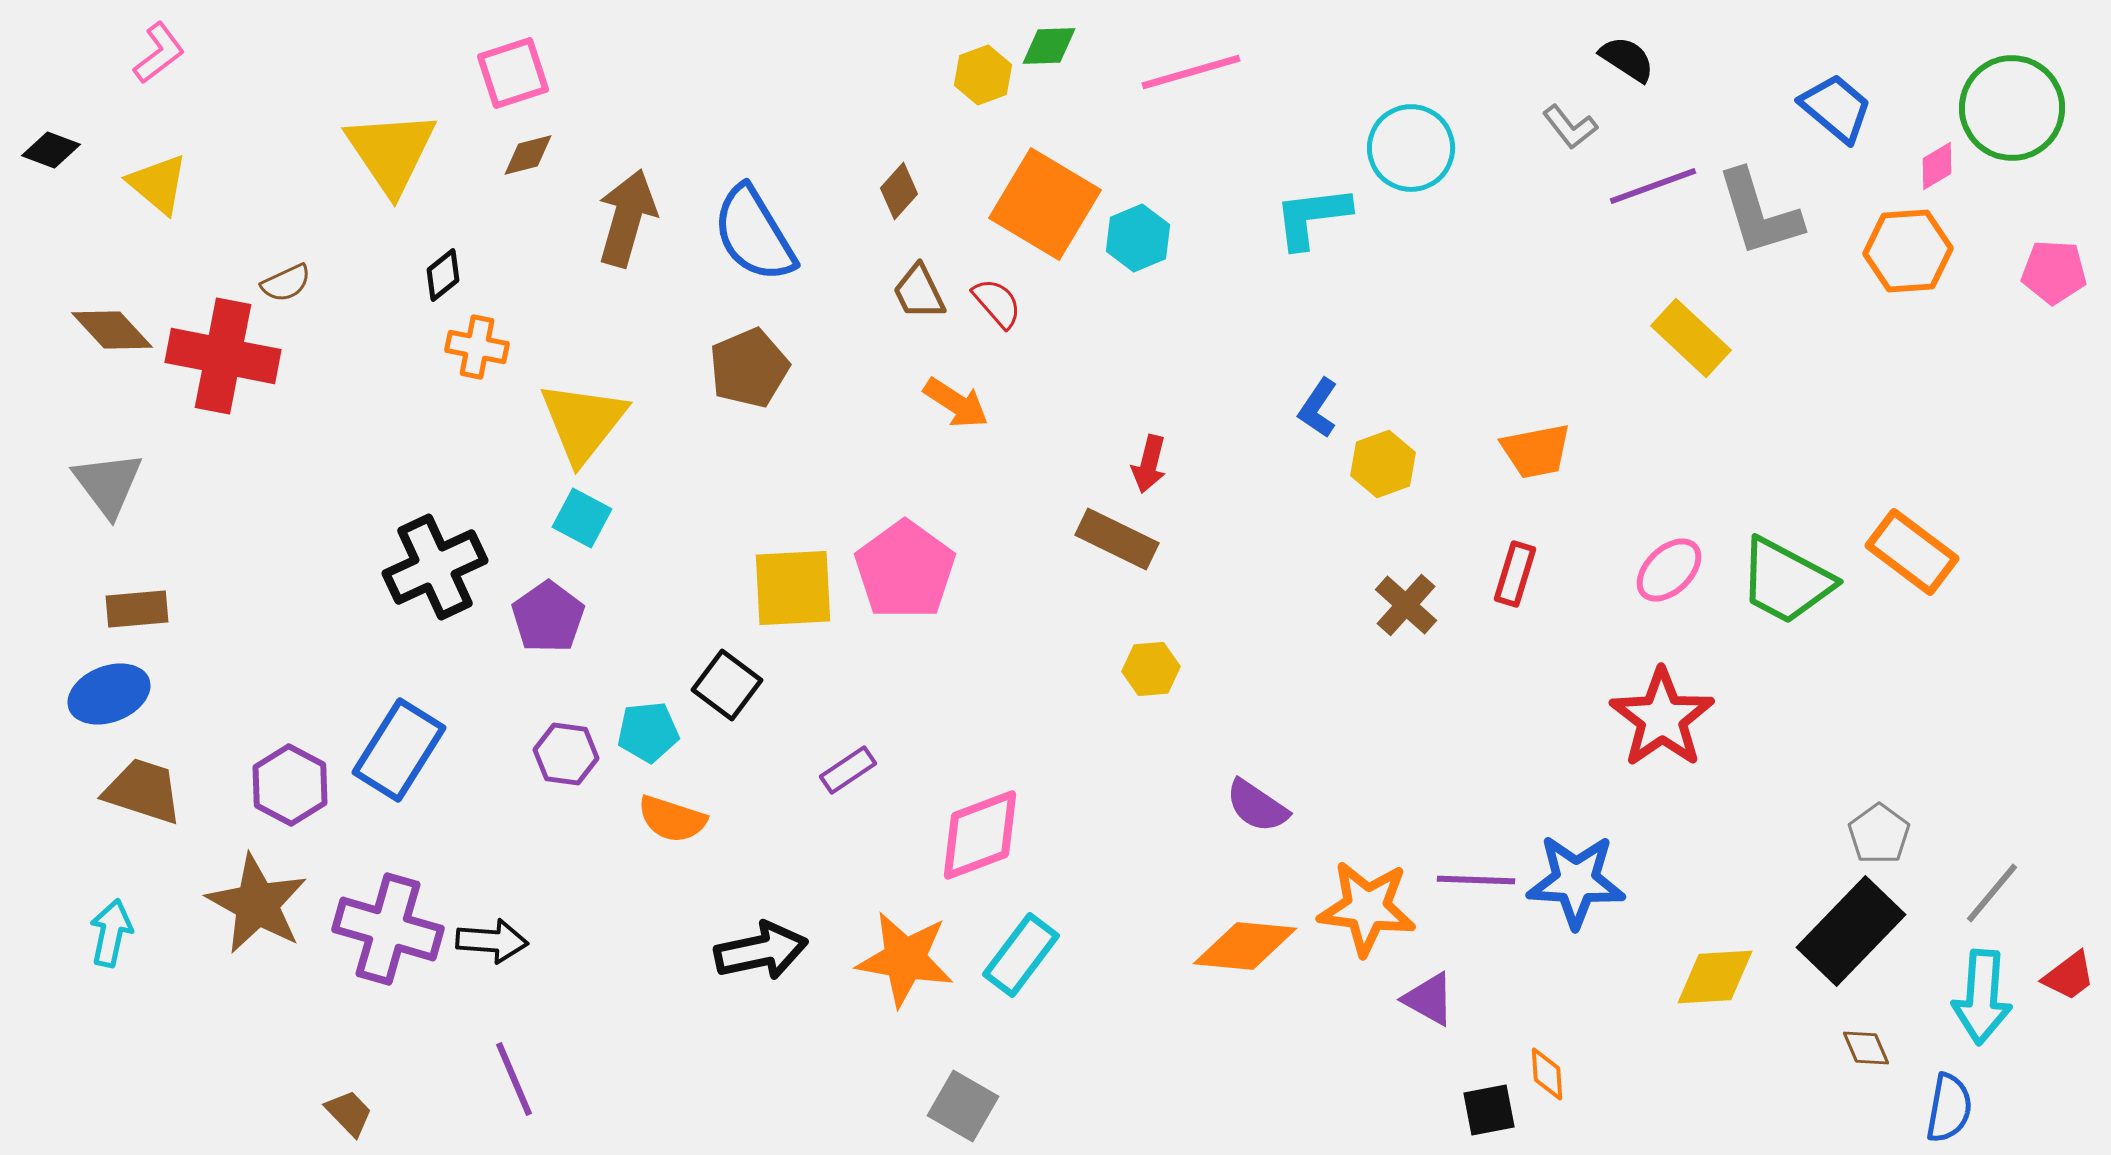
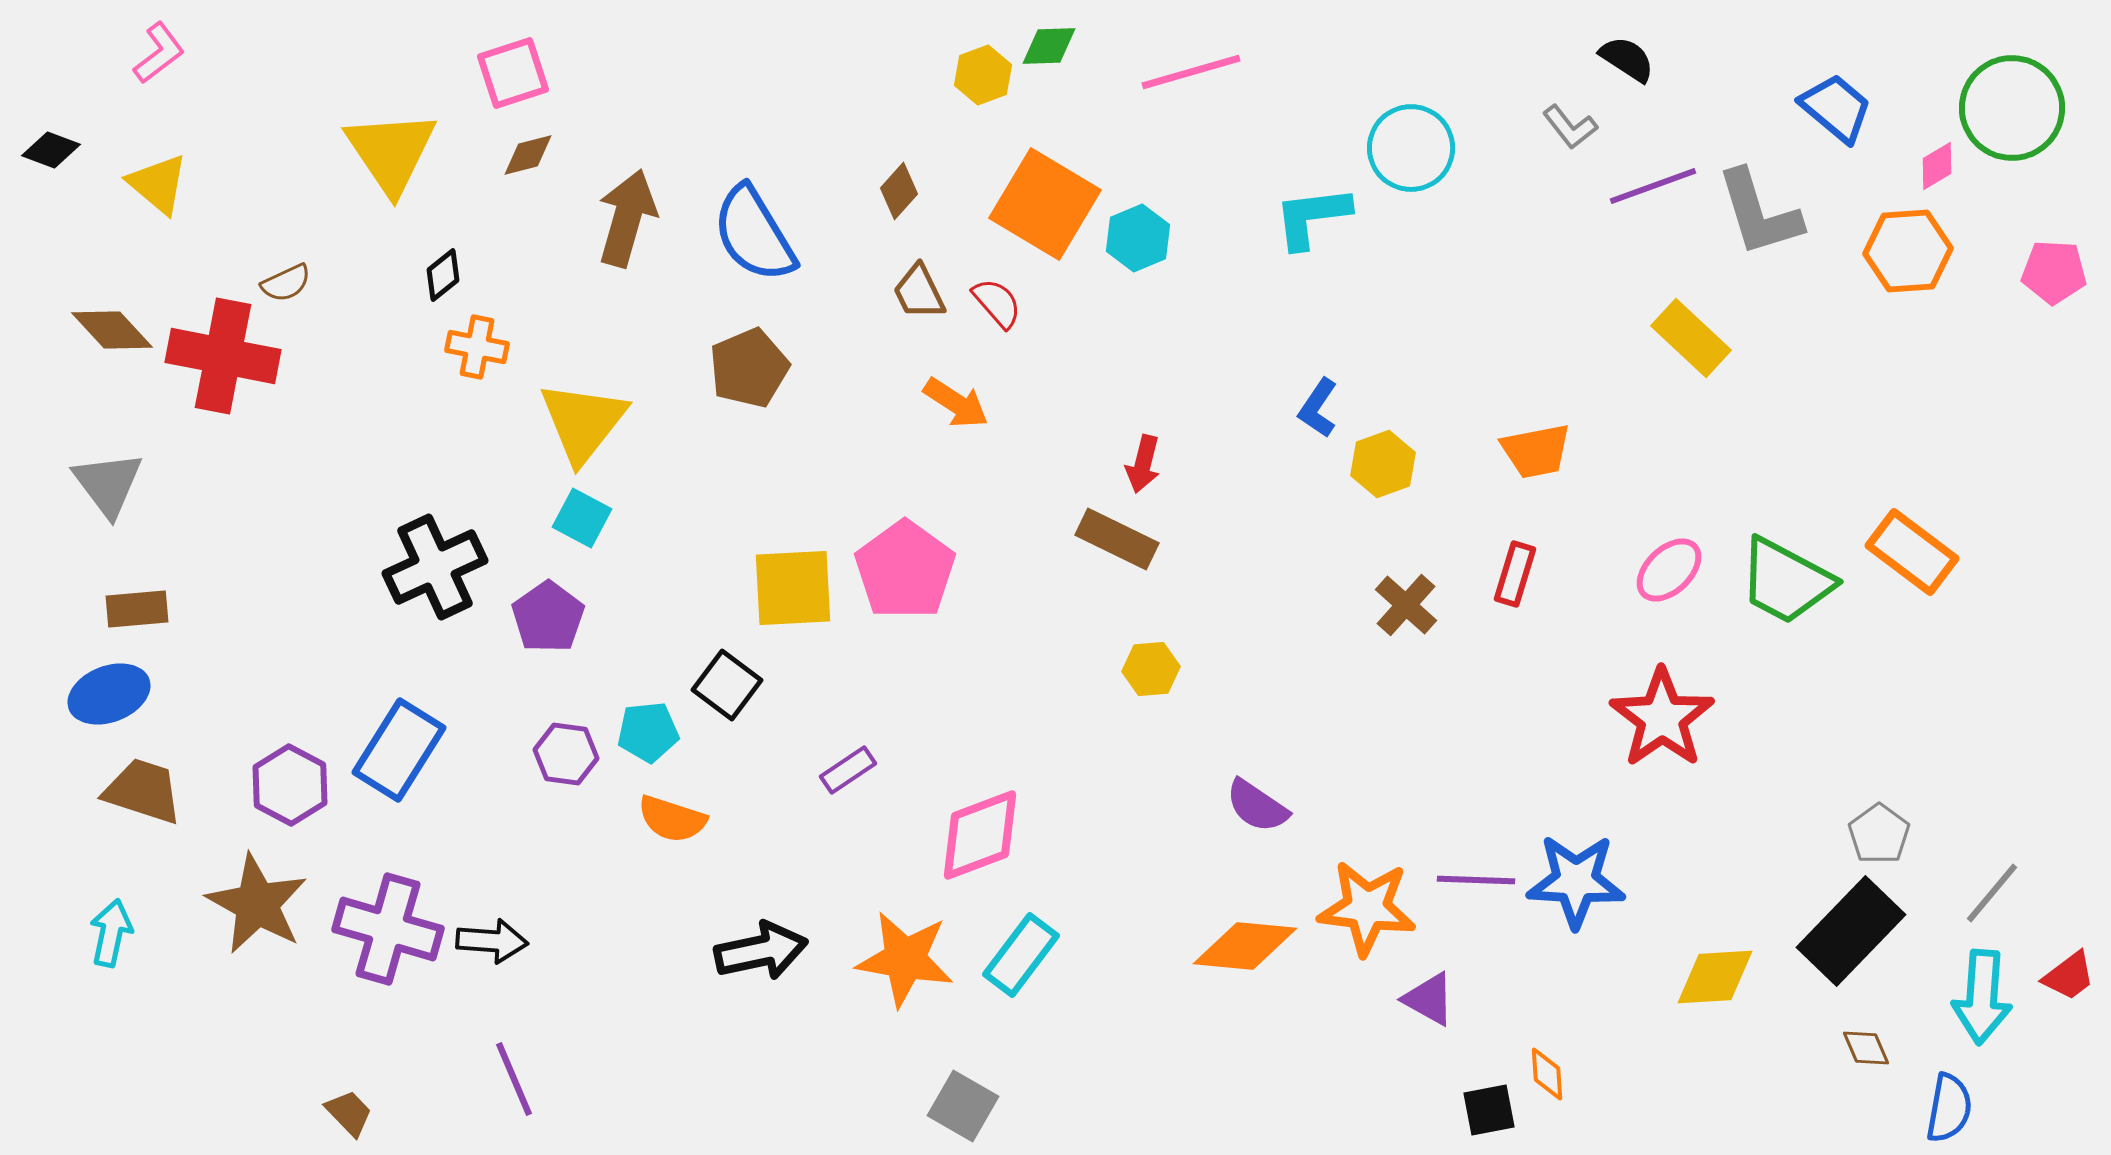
red arrow at (1149, 464): moved 6 px left
